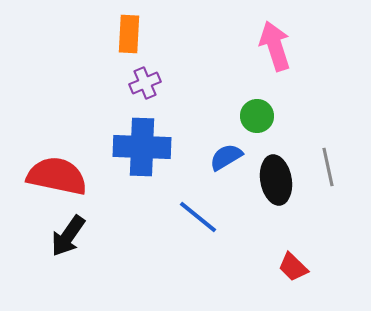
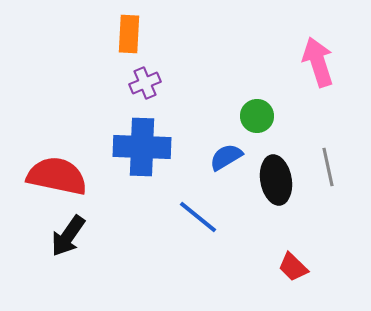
pink arrow: moved 43 px right, 16 px down
